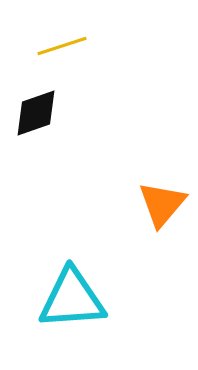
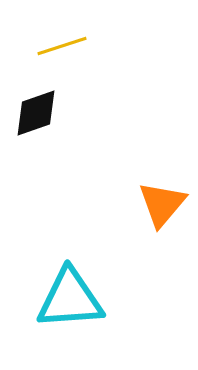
cyan triangle: moved 2 px left
